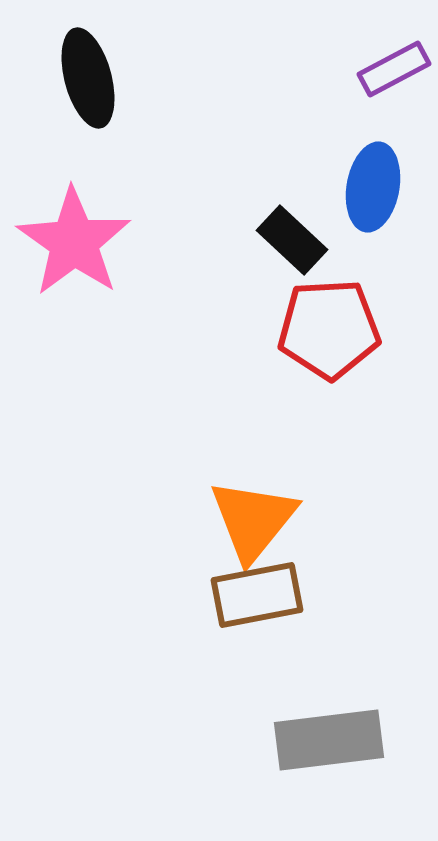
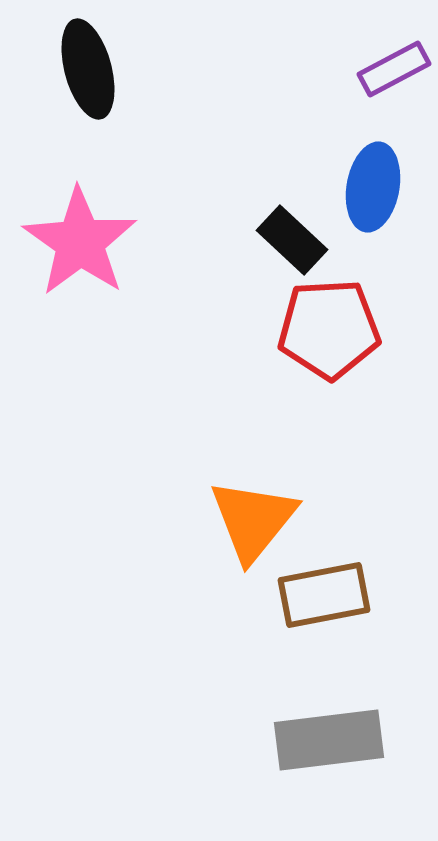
black ellipse: moved 9 px up
pink star: moved 6 px right
brown rectangle: moved 67 px right
